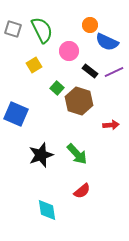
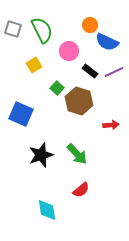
blue square: moved 5 px right
red semicircle: moved 1 px left, 1 px up
